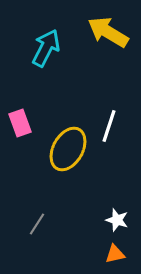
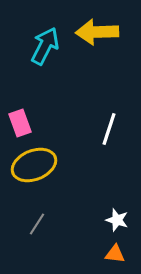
yellow arrow: moved 11 px left; rotated 33 degrees counterclockwise
cyan arrow: moved 1 px left, 2 px up
white line: moved 3 px down
yellow ellipse: moved 34 px left, 16 px down; rotated 39 degrees clockwise
orange triangle: rotated 20 degrees clockwise
